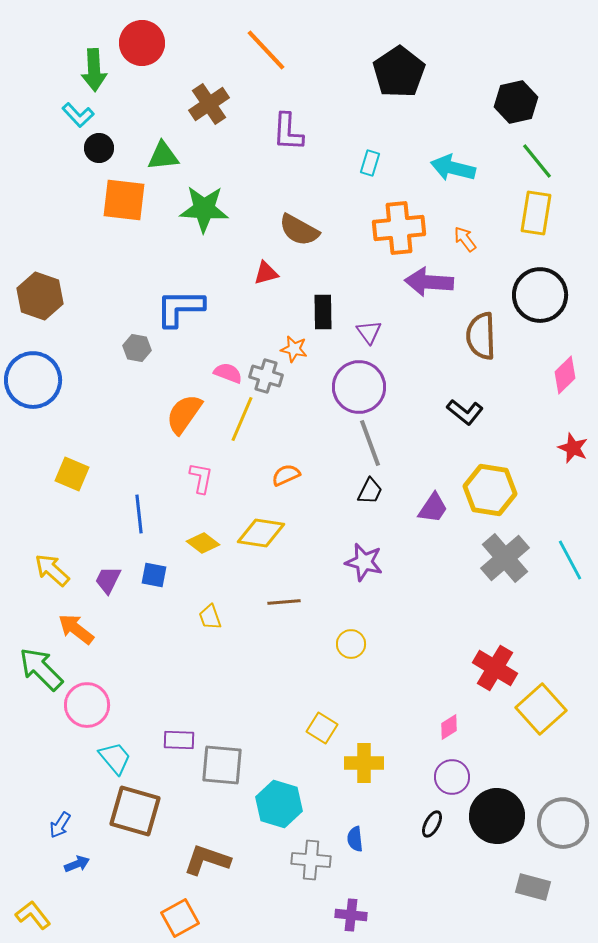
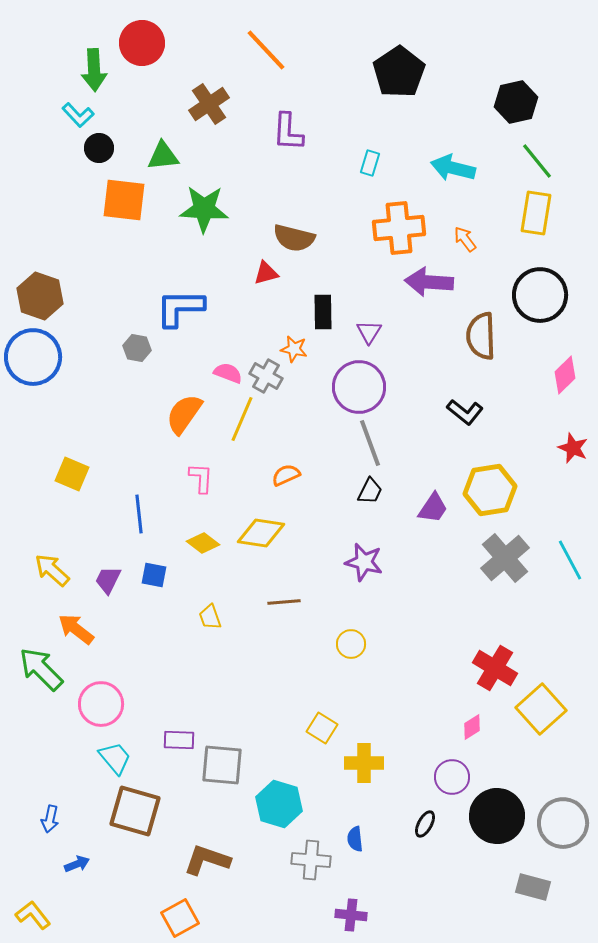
brown semicircle at (299, 230): moved 5 px left, 8 px down; rotated 15 degrees counterclockwise
purple triangle at (369, 332): rotated 8 degrees clockwise
gray cross at (266, 376): rotated 12 degrees clockwise
blue circle at (33, 380): moved 23 px up
pink L-shape at (201, 478): rotated 8 degrees counterclockwise
yellow hexagon at (490, 490): rotated 18 degrees counterclockwise
pink circle at (87, 705): moved 14 px right, 1 px up
pink diamond at (449, 727): moved 23 px right
black ellipse at (432, 824): moved 7 px left
blue arrow at (60, 825): moved 10 px left, 6 px up; rotated 20 degrees counterclockwise
